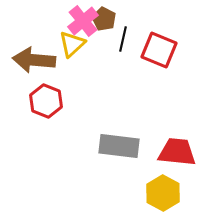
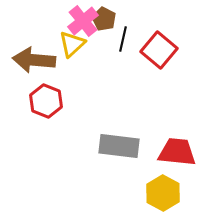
red square: rotated 18 degrees clockwise
